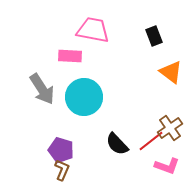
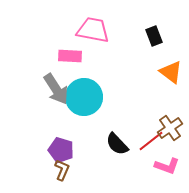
gray arrow: moved 14 px right
